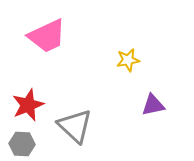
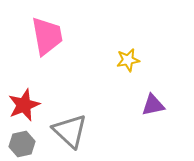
pink trapezoid: rotated 75 degrees counterclockwise
red star: moved 4 px left
gray triangle: moved 5 px left, 5 px down
gray hexagon: rotated 15 degrees counterclockwise
